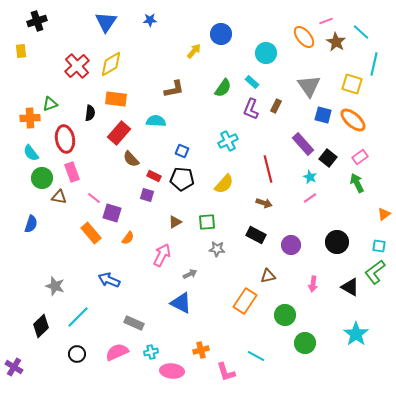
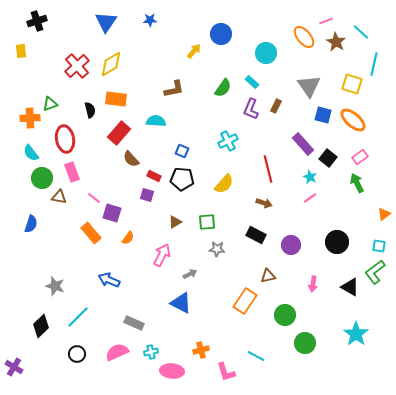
black semicircle at (90, 113): moved 3 px up; rotated 21 degrees counterclockwise
